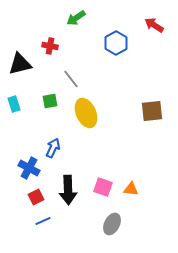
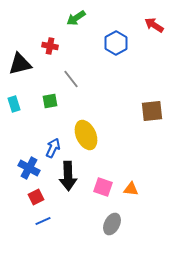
yellow ellipse: moved 22 px down
black arrow: moved 14 px up
